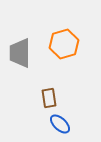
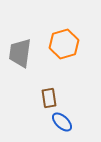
gray trapezoid: rotated 8 degrees clockwise
blue ellipse: moved 2 px right, 2 px up
